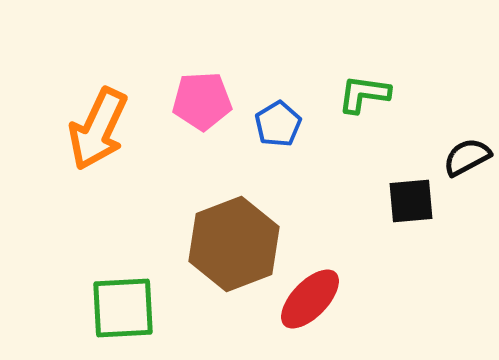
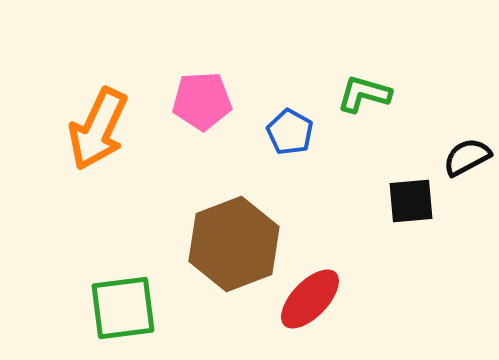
green L-shape: rotated 8 degrees clockwise
blue pentagon: moved 12 px right, 8 px down; rotated 12 degrees counterclockwise
green square: rotated 4 degrees counterclockwise
